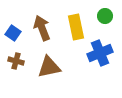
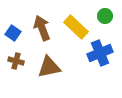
yellow rectangle: rotated 35 degrees counterclockwise
